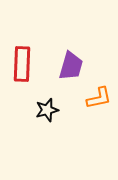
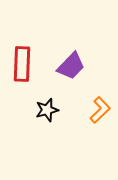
purple trapezoid: rotated 28 degrees clockwise
orange L-shape: moved 1 px right, 12 px down; rotated 32 degrees counterclockwise
